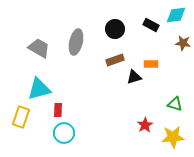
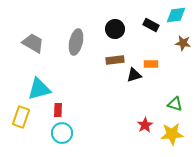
gray trapezoid: moved 6 px left, 5 px up
brown rectangle: rotated 12 degrees clockwise
black triangle: moved 2 px up
cyan circle: moved 2 px left
yellow star: moved 1 px left, 3 px up
